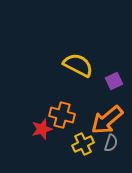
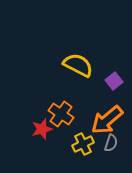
purple square: rotated 12 degrees counterclockwise
orange cross: moved 1 px left, 1 px up; rotated 20 degrees clockwise
